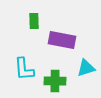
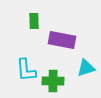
cyan L-shape: moved 2 px right, 1 px down
green cross: moved 2 px left
